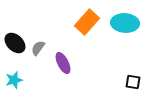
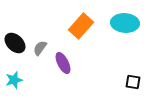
orange rectangle: moved 6 px left, 4 px down
gray semicircle: moved 2 px right
